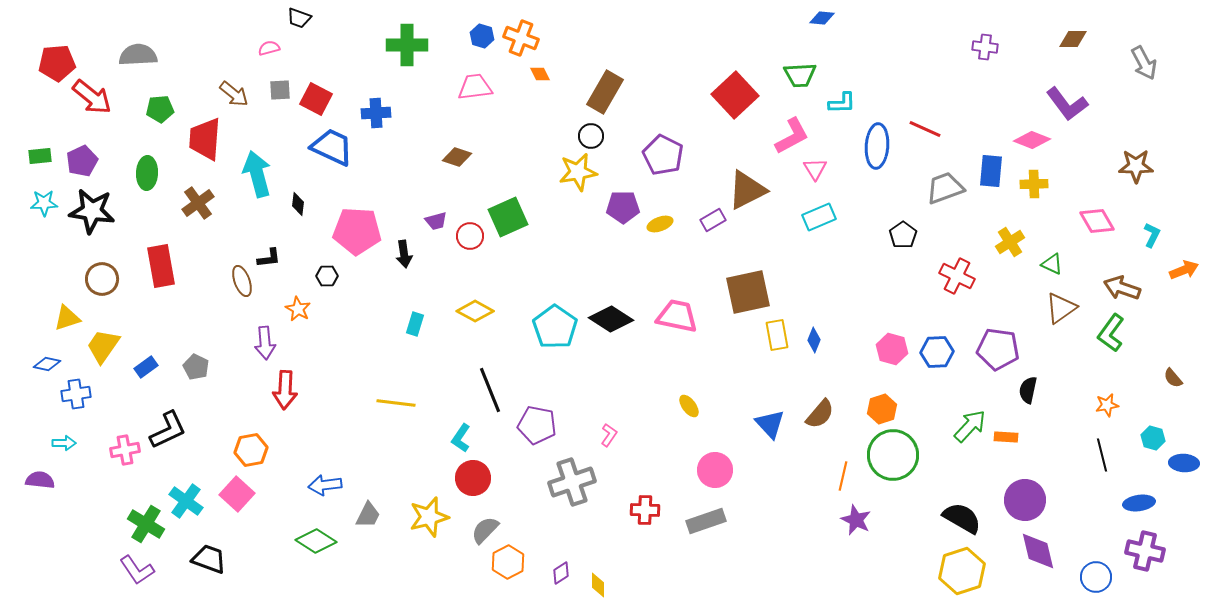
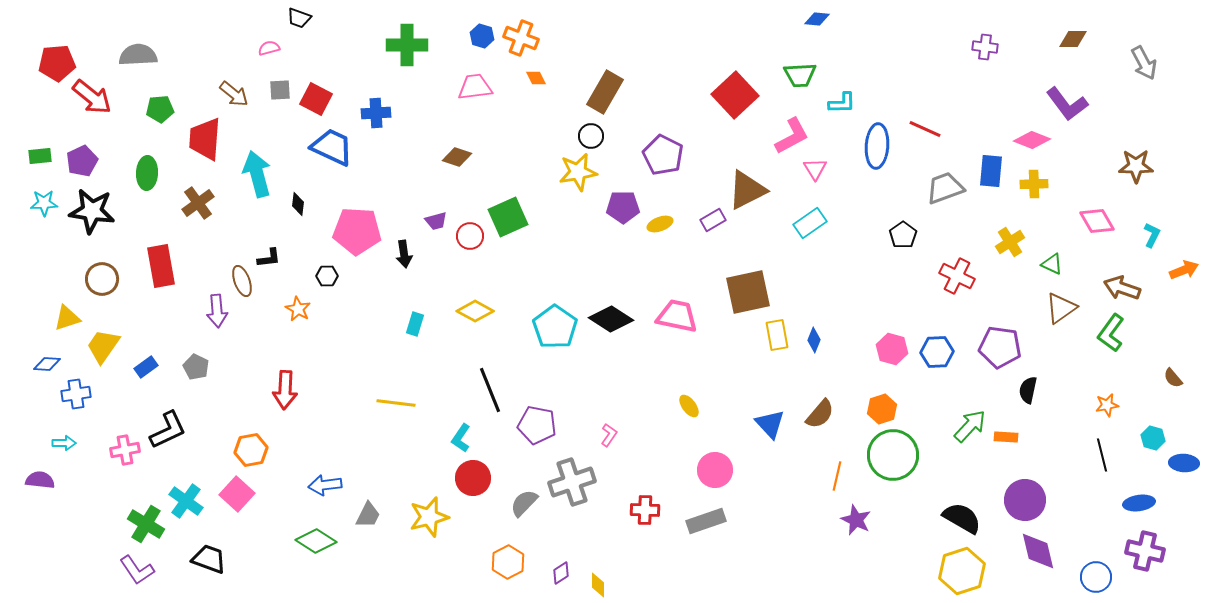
blue diamond at (822, 18): moved 5 px left, 1 px down
orange diamond at (540, 74): moved 4 px left, 4 px down
cyan rectangle at (819, 217): moved 9 px left, 6 px down; rotated 12 degrees counterclockwise
purple arrow at (265, 343): moved 48 px left, 32 px up
purple pentagon at (998, 349): moved 2 px right, 2 px up
blue diamond at (47, 364): rotated 8 degrees counterclockwise
orange line at (843, 476): moved 6 px left
gray semicircle at (485, 530): moved 39 px right, 27 px up
